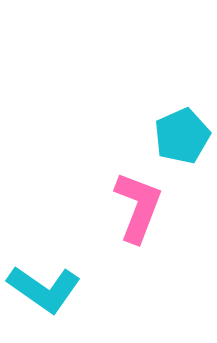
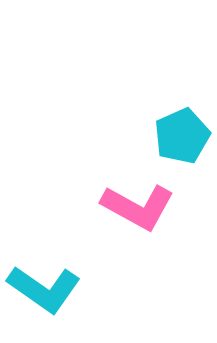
pink L-shape: rotated 98 degrees clockwise
